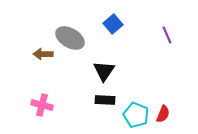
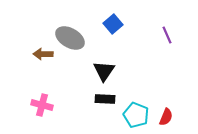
black rectangle: moved 1 px up
red semicircle: moved 3 px right, 3 px down
